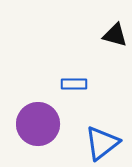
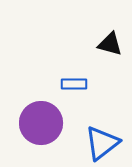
black triangle: moved 5 px left, 9 px down
purple circle: moved 3 px right, 1 px up
